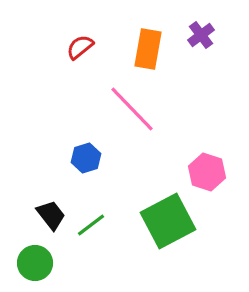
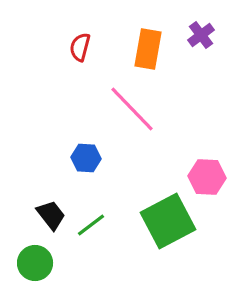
red semicircle: rotated 36 degrees counterclockwise
blue hexagon: rotated 20 degrees clockwise
pink hexagon: moved 5 px down; rotated 15 degrees counterclockwise
